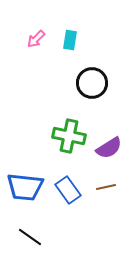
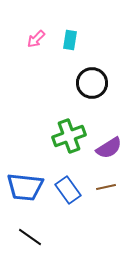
green cross: rotated 32 degrees counterclockwise
